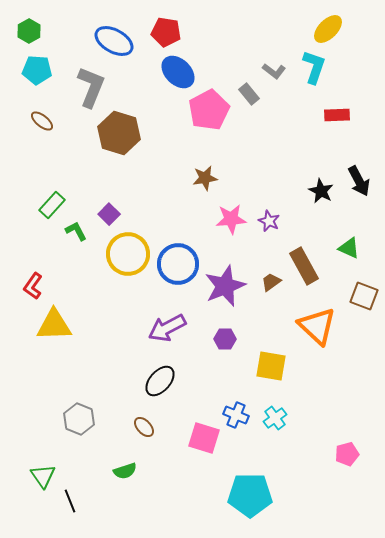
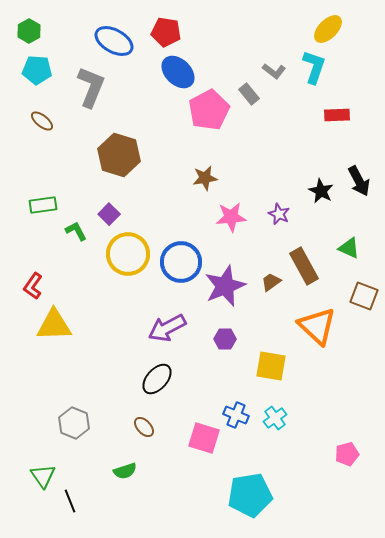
brown hexagon at (119, 133): moved 22 px down
green rectangle at (52, 205): moved 9 px left; rotated 40 degrees clockwise
pink star at (231, 219): moved 2 px up
purple star at (269, 221): moved 10 px right, 7 px up
blue circle at (178, 264): moved 3 px right, 2 px up
black ellipse at (160, 381): moved 3 px left, 2 px up
gray hexagon at (79, 419): moved 5 px left, 4 px down
cyan pentagon at (250, 495): rotated 9 degrees counterclockwise
